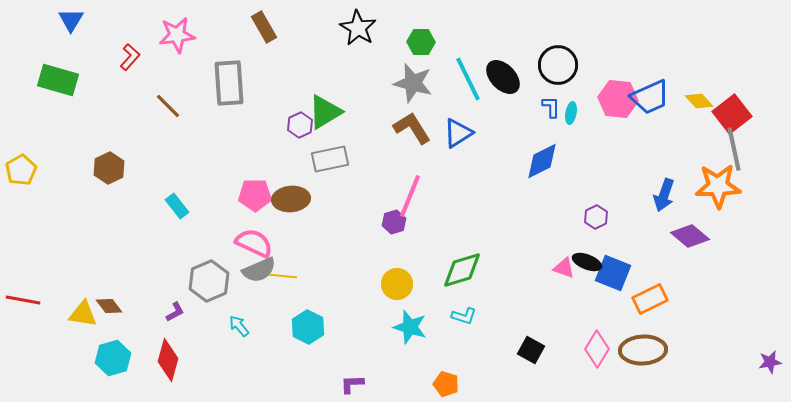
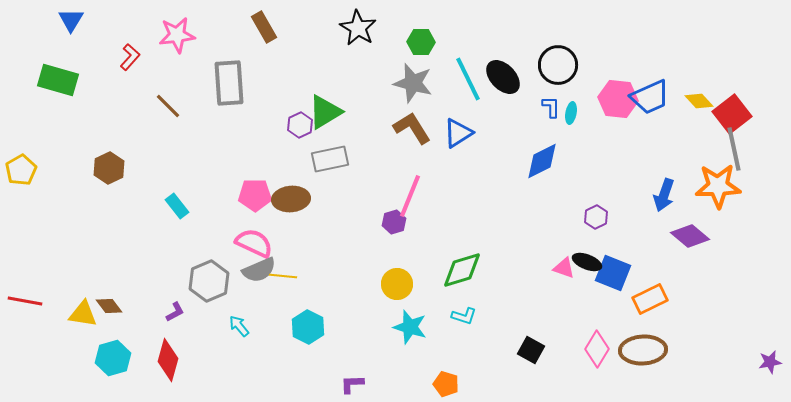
red line at (23, 300): moved 2 px right, 1 px down
